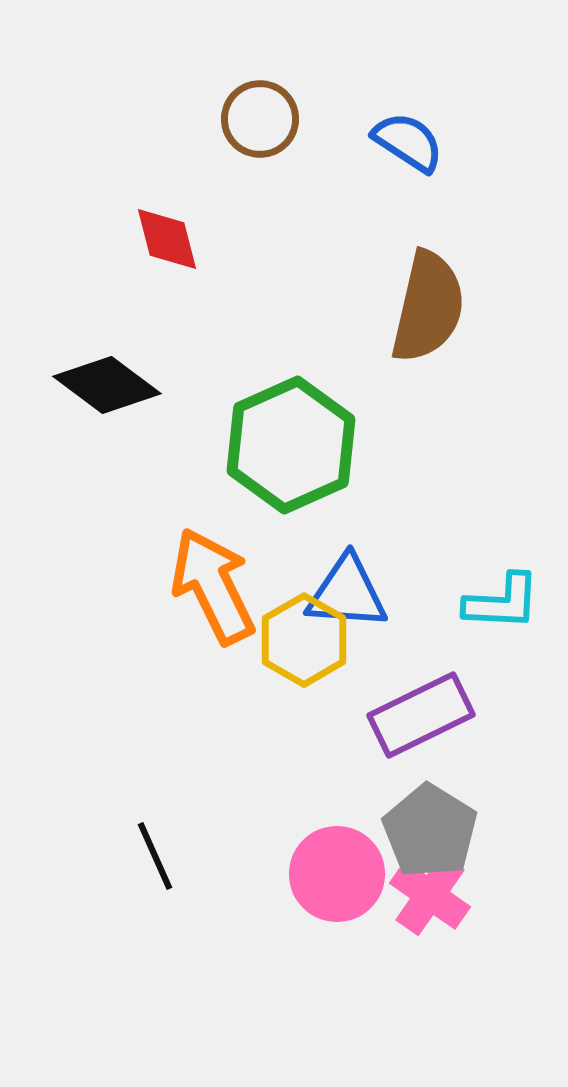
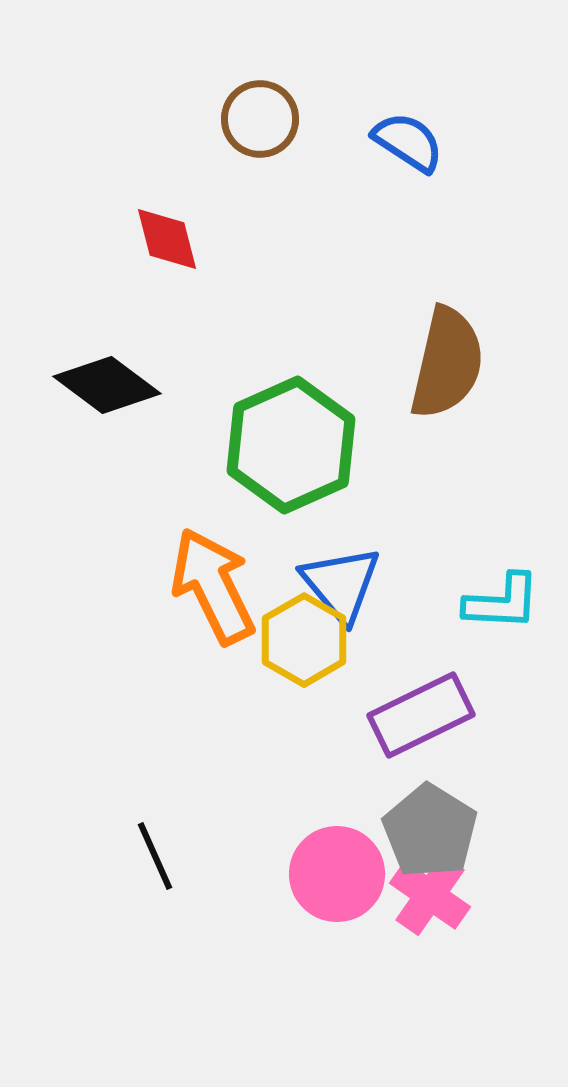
brown semicircle: moved 19 px right, 56 px down
blue triangle: moved 6 px left, 9 px up; rotated 46 degrees clockwise
